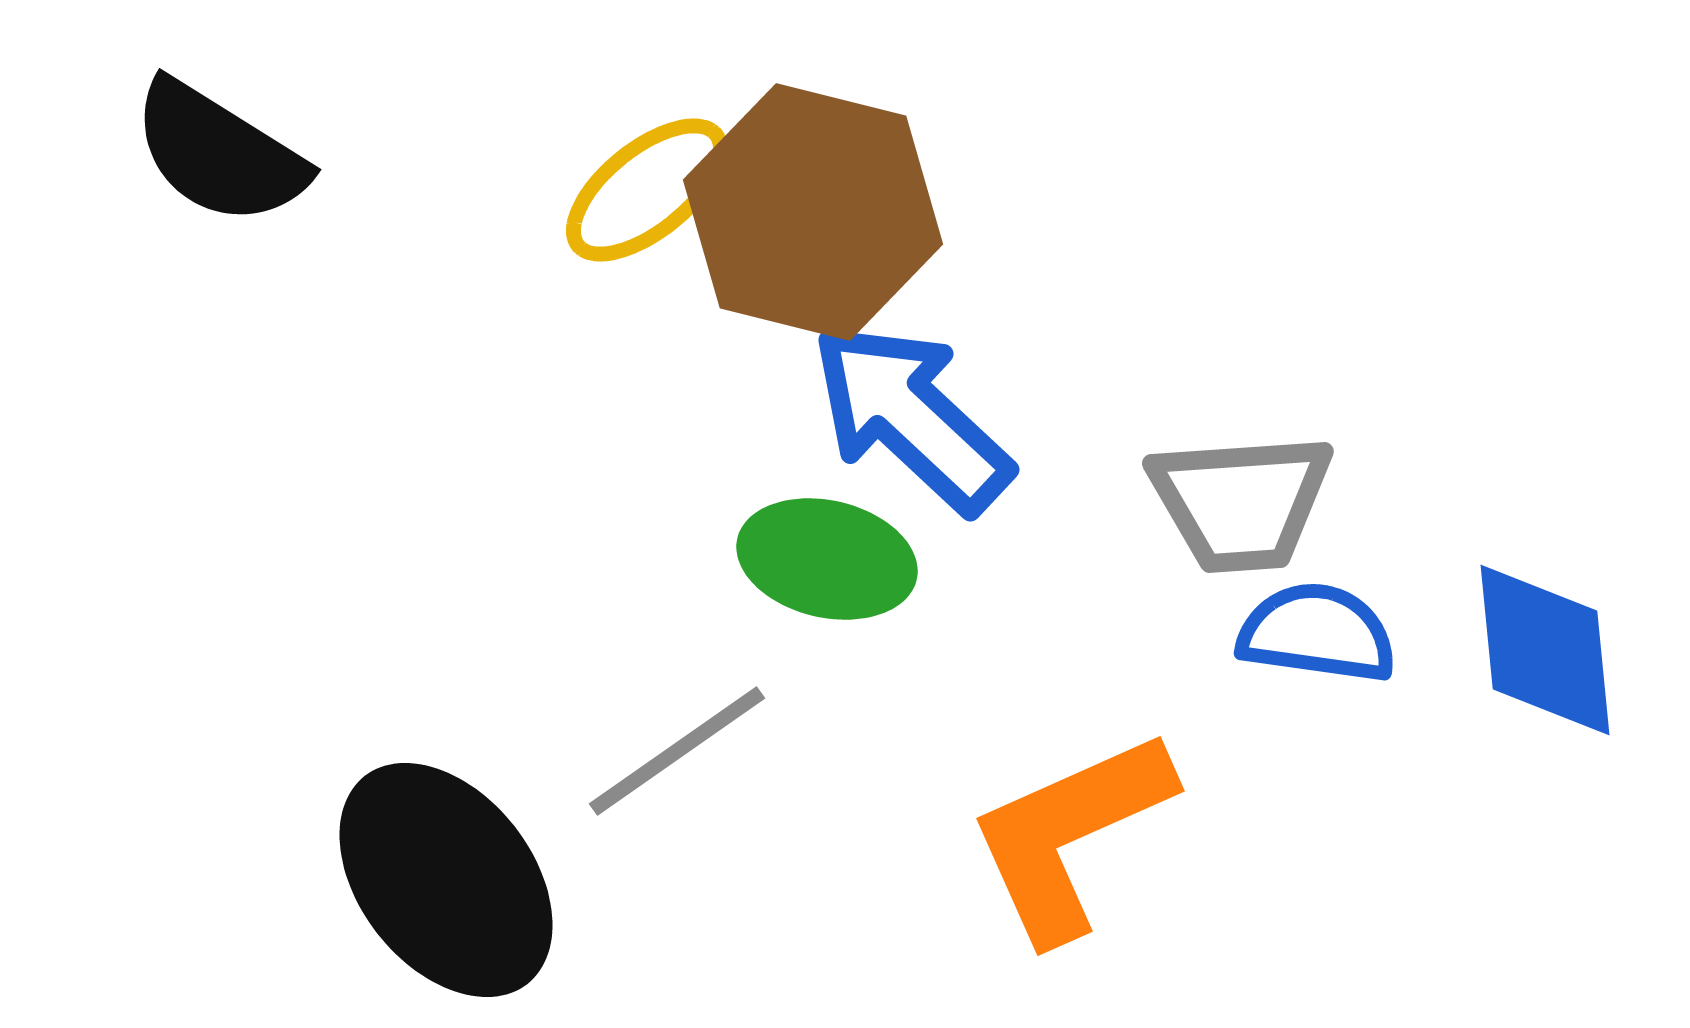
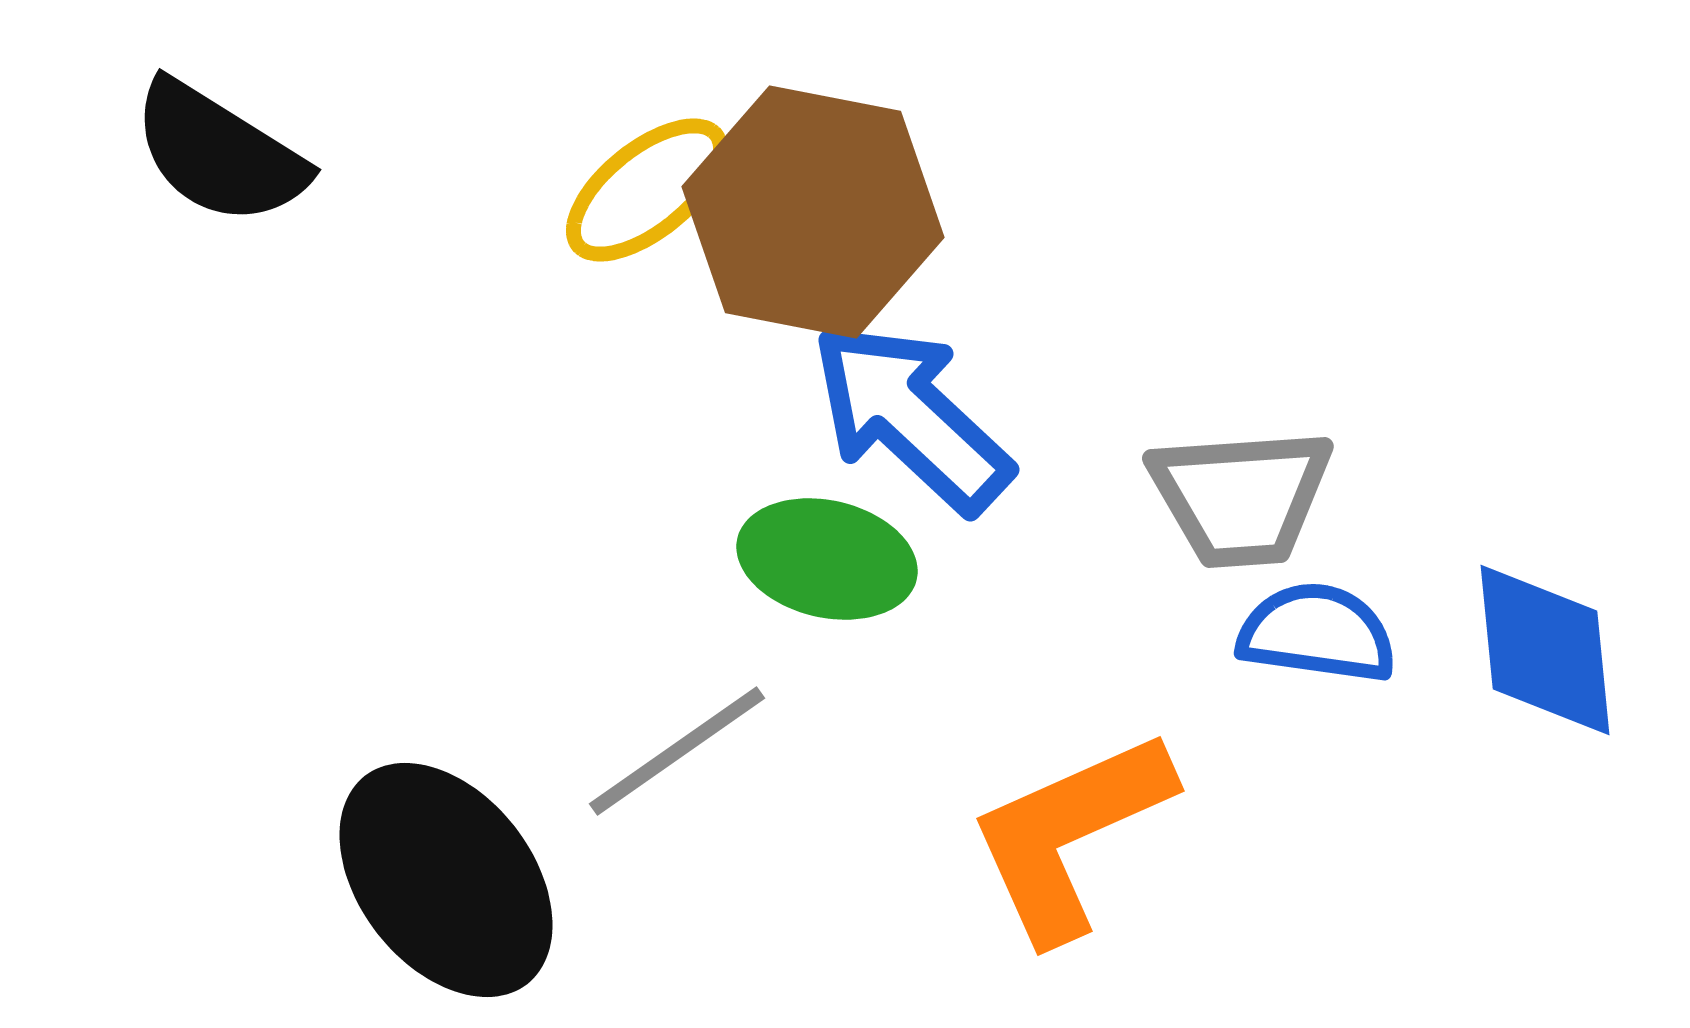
brown hexagon: rotated 3 degrees counterclockwise
gray trapezoid: moved 5 px up
